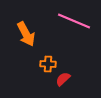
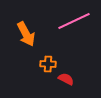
pink line: rotated 48 degrees counterclockwise
red semicircle: moved 3 px right; rotated 70 degrees clockwise
